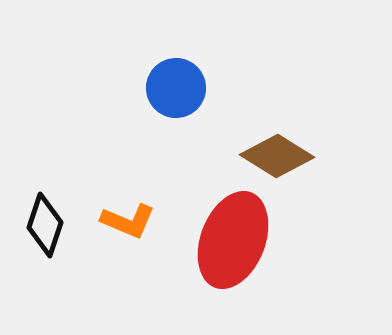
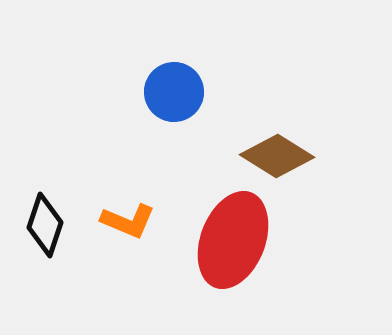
blue circle: moved 2 px left, 4 px down
